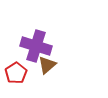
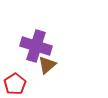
red pentagon: moved 1 px left, 11 px down
